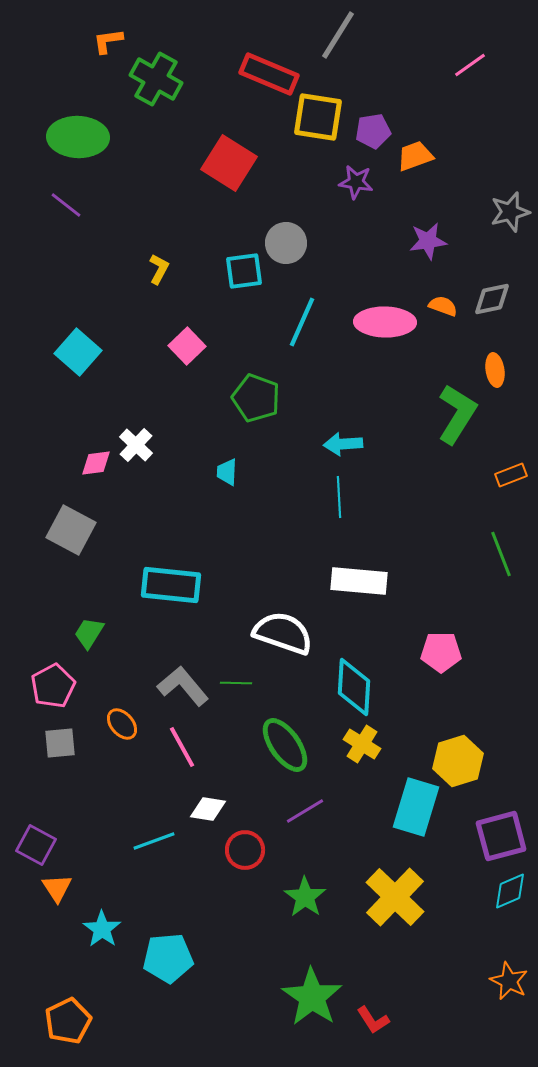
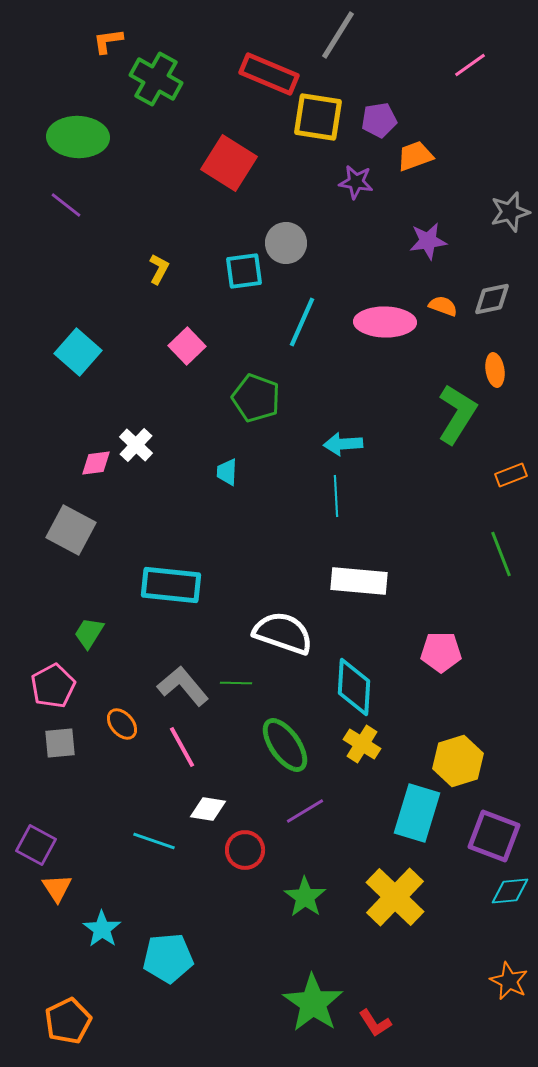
purple pentagon at (373, 131): moved 6 px right, 11 px up
cyan line at (339, 497): moved 3 px left, 1 px up
cyan rectangle at (416, 807): moved 1 px right, 6 px down
purple square at (501, 836): moved 7 px left; rotated 36 degrees clockwise
cyan line at (154, 841): rotated 39 degrees clockwise
cyan diamond at (510, 891): rotated 18 degrees clockwise
green star at (312, 997): moved 1 px right, 6 px down
red L-shape at (373, 1020): moved 2 px right, 3 px down
